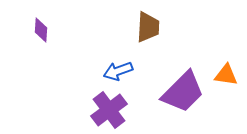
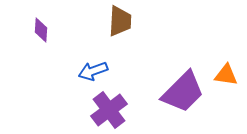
brown trapezoid: moved 28 px left, 6 px up
blue arrow: moved 25 px left
